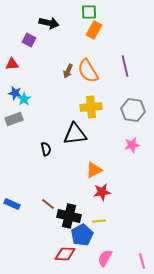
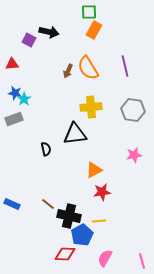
black arrow: moved 9 px down
orange semicircle: moved 3 px up
pink star: moved 2 px right, 10 px down
